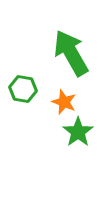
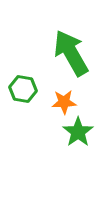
orange star: rotated 25 degrees counterclockwise
